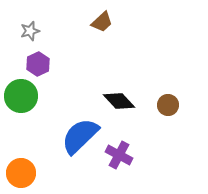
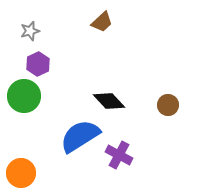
green circle: moved 3 px right
black diamond: moved 10 px left
blue semicircle: rotated 12 degrees clockwise
